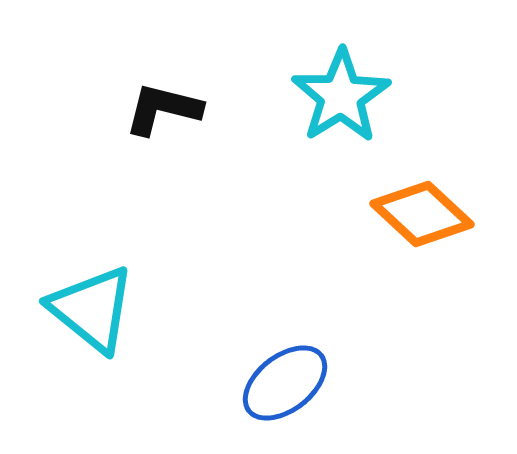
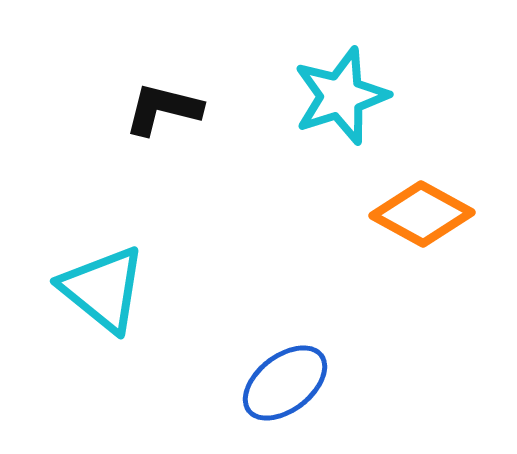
cyan star: rotated 14 degrees clockwise
orange diamond: rotated 14 degrees counterclockwise
cyan triangle: moved 11 px right, 20 px up
